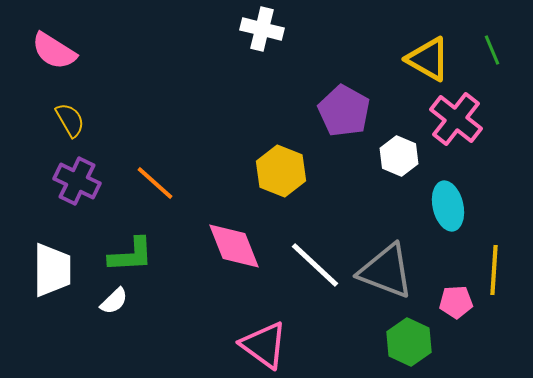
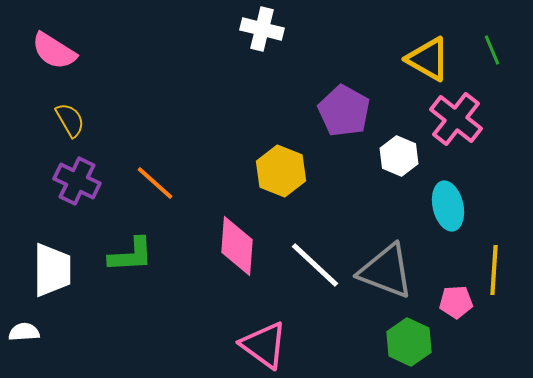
pink diamond: moved 3 px right; rotated 26 degrees clockwise
white semicircle: moved 90 px left, 31 px down; rotated 140 degrees counterclockwise
